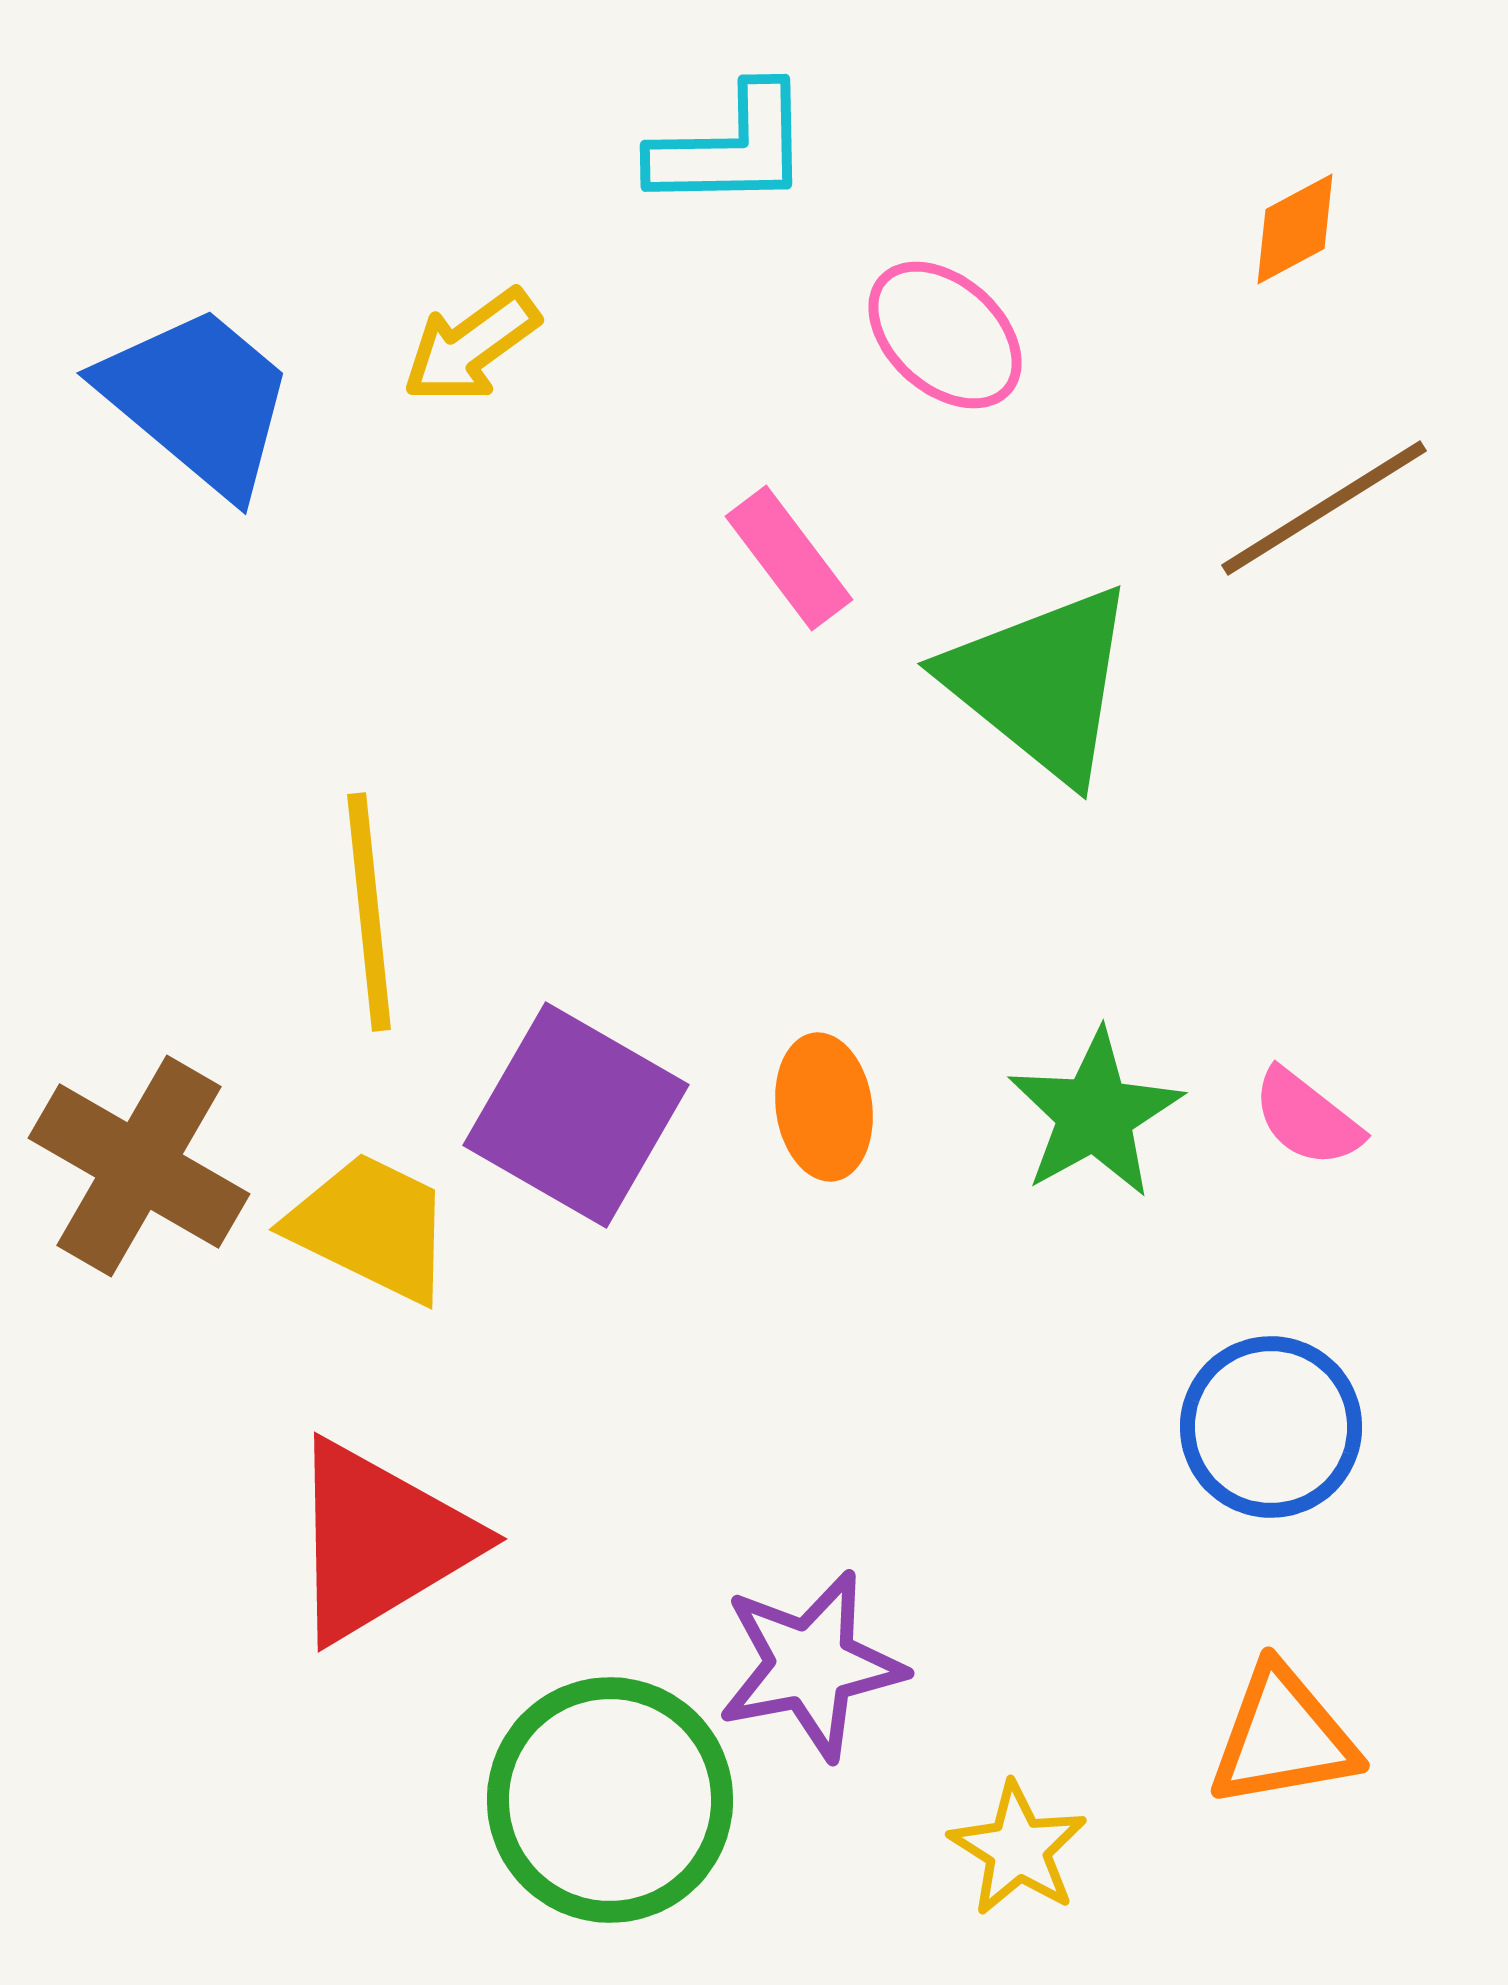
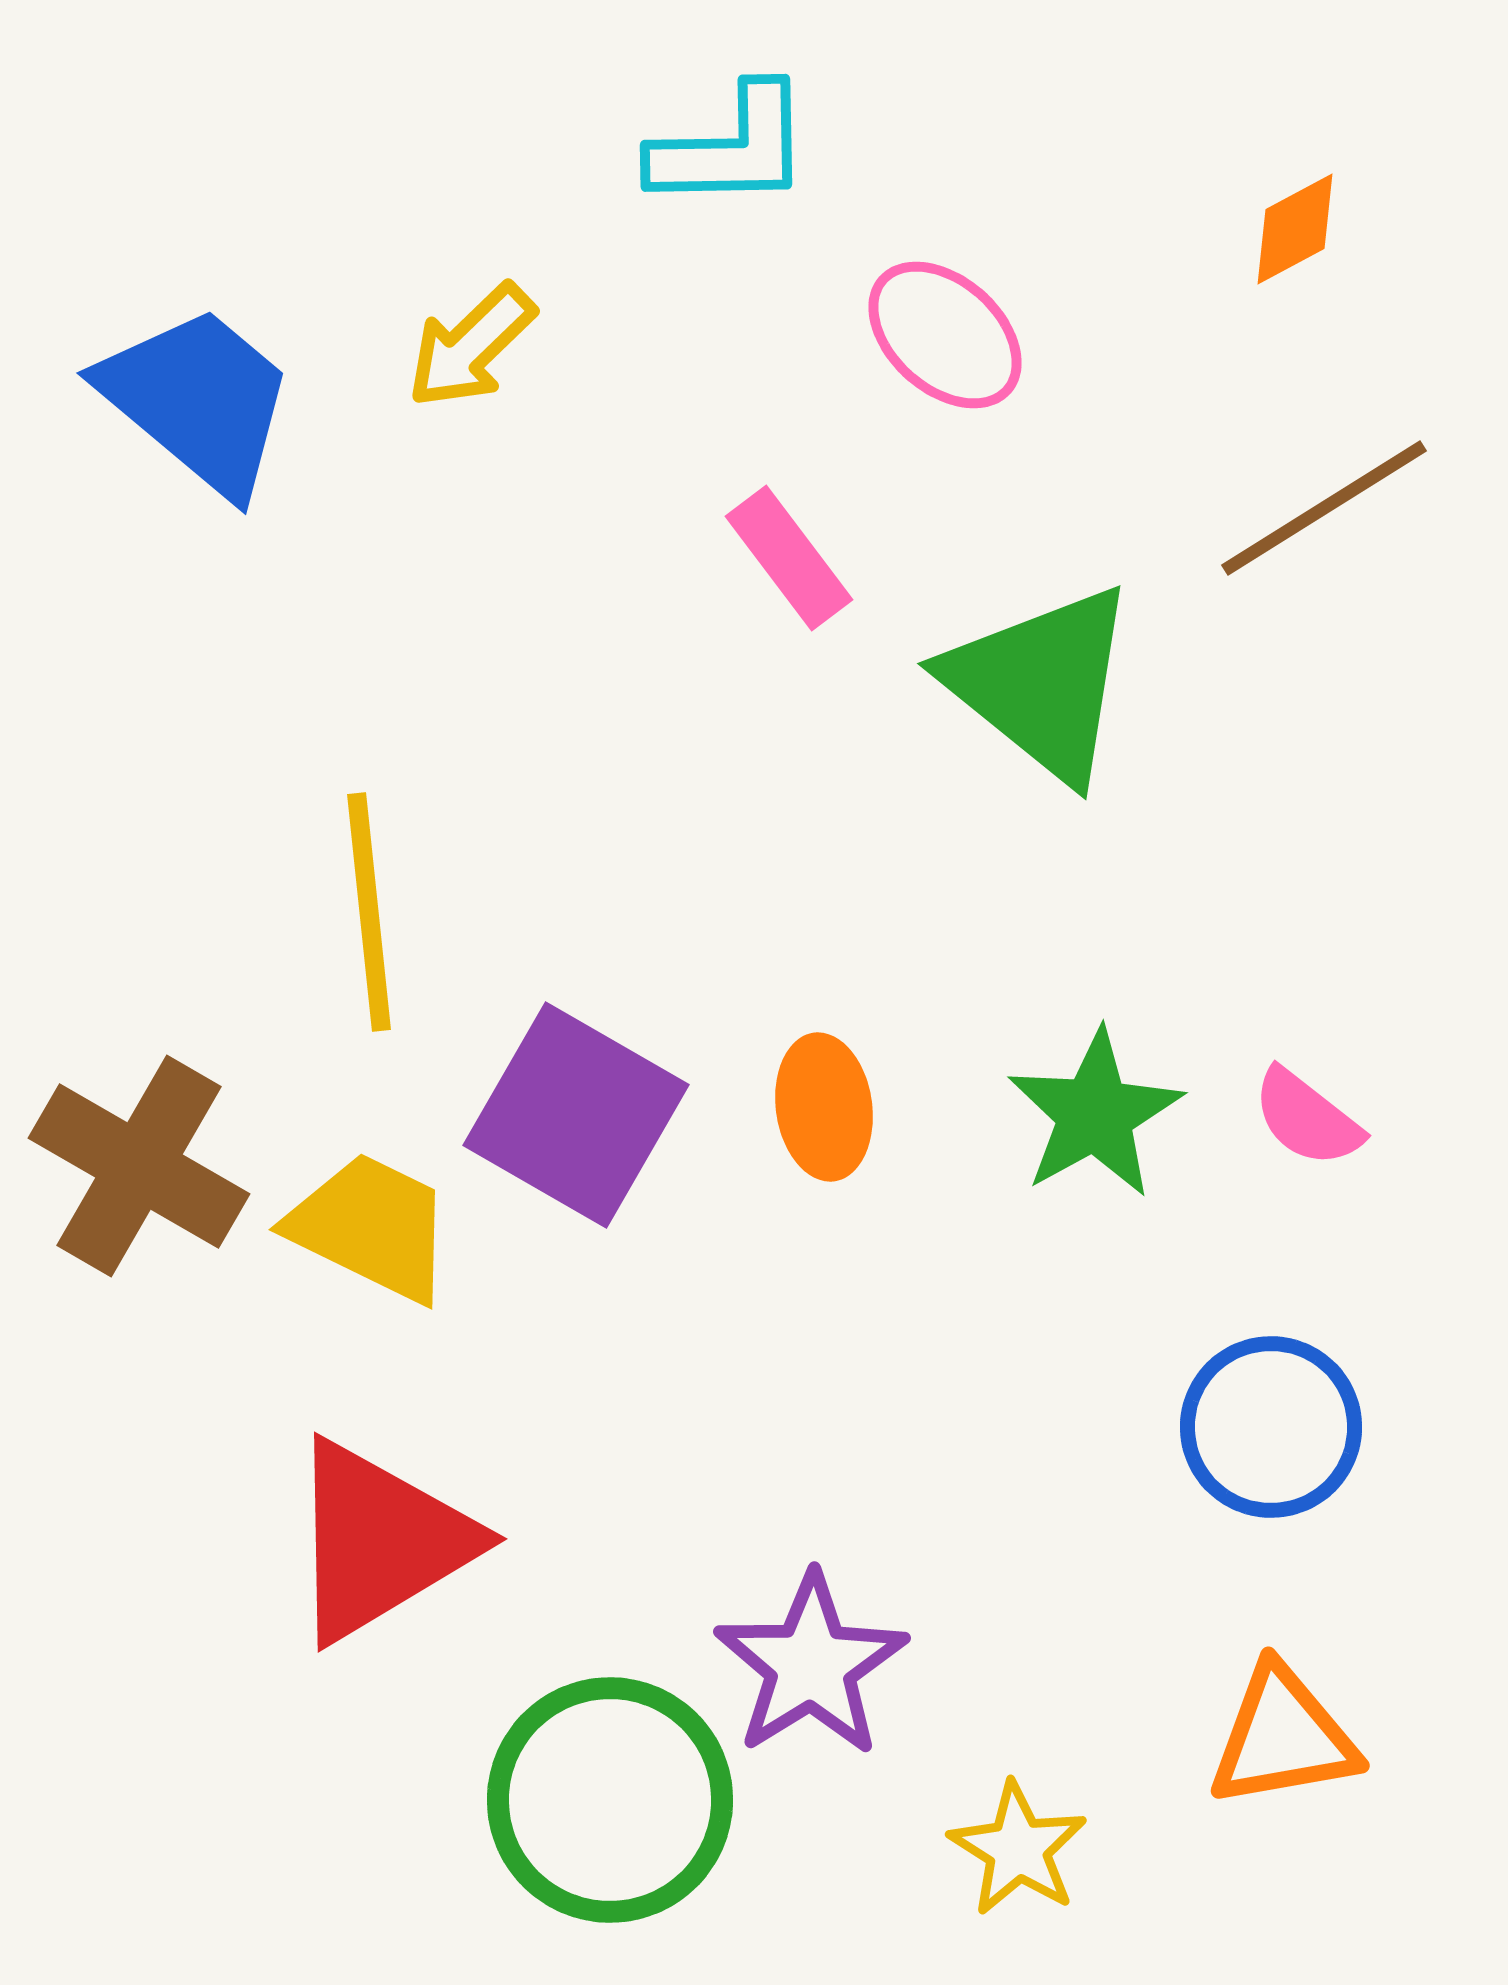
yellow arrow: rotated 8 degrees counterclockwise
purple star: rotated 21 degrees counterclockwise
